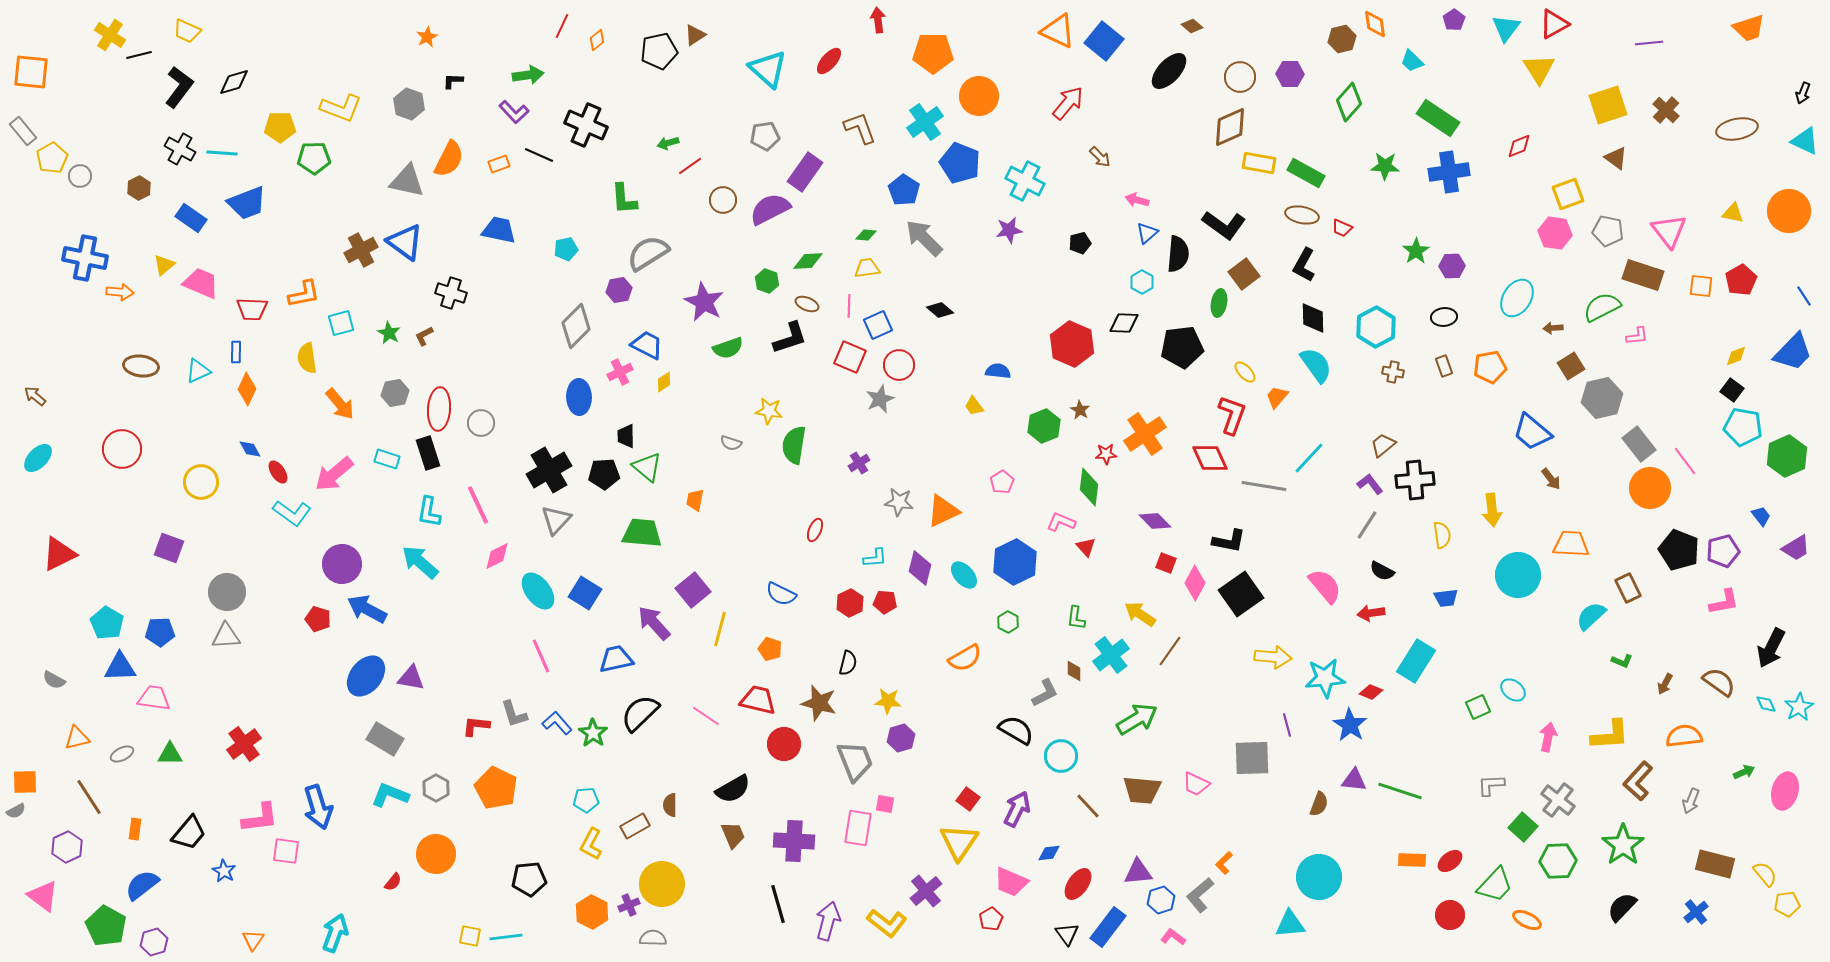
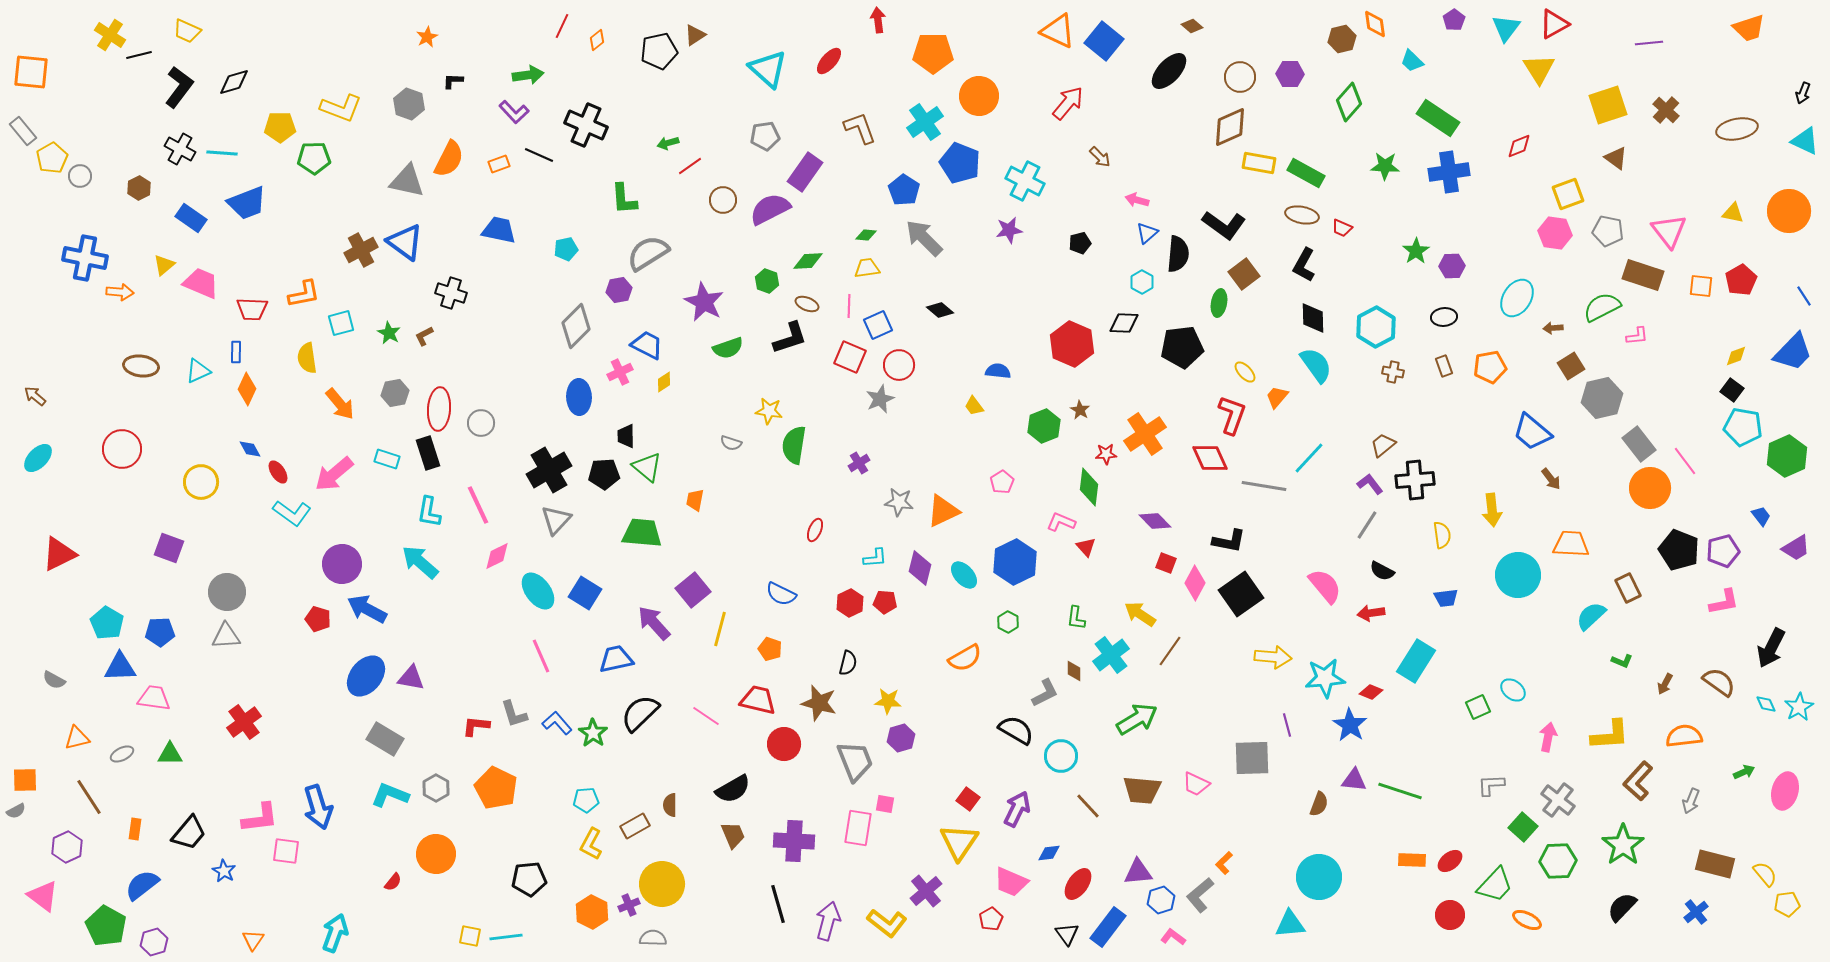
red cross at (244, 744): moved 22 px up
orange square at (25, 782): moved 2 px up
